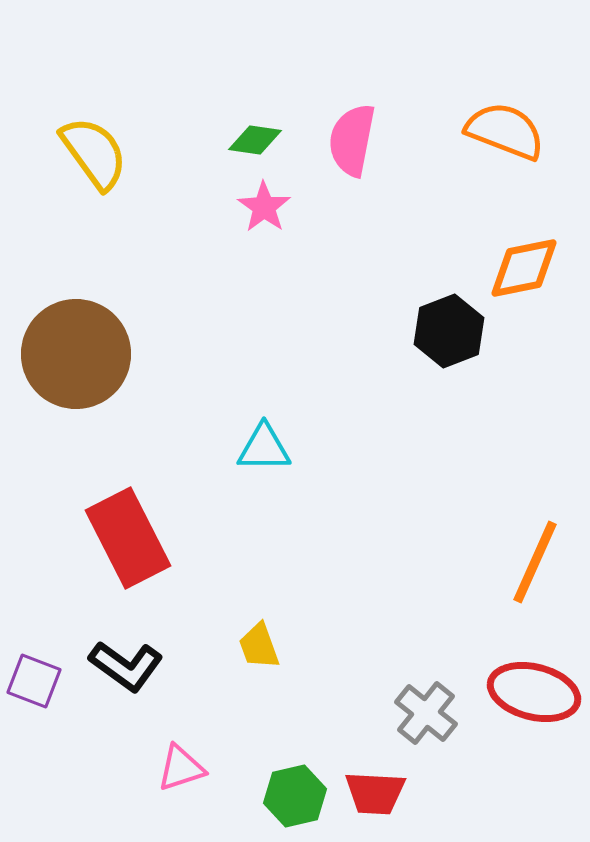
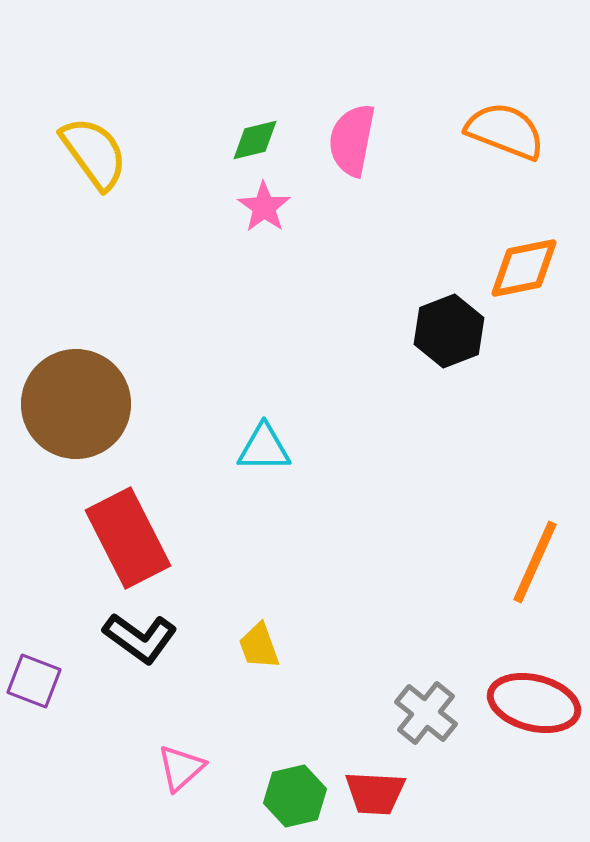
green diamond: rotated 22 degrees counterclockwise
brown circle: moved 50 px down
black L-shape: moved 14 px right, 28 px up
red ellipse: moved 11 px down
pink triangle: rotated 24 degrees counterclockwise
